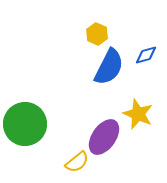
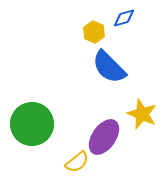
yellow hexagon: moved 3 px left, 2 px up
blue diamond: moved 22 px left, 37 px up
blue semicircle: rotated 108 degrees clockwise
yellow star: moved 4 px right
green circle: moved 7 px right
